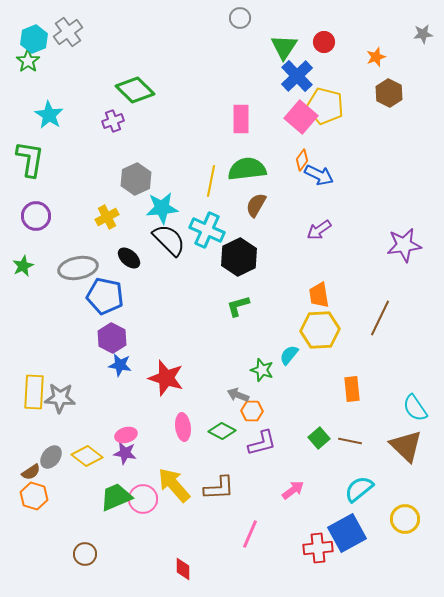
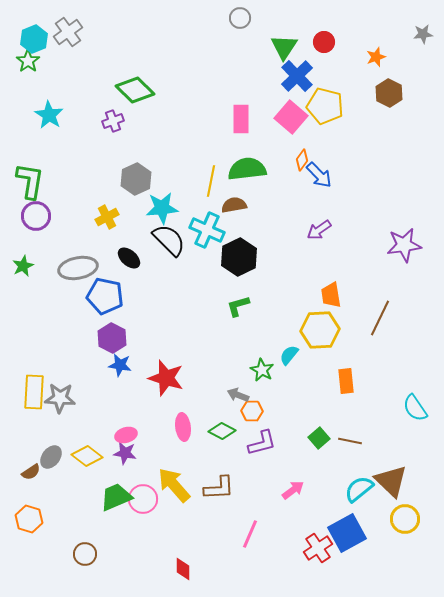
pink square at (301, 117): moved 10 px left
green L-shape at (30, 159): moved 22 px down
blue arrow at (319, 175): rotated 20 degrees clockwise
brown semicircle at (256, 205): moved 22 px left; rotated 50 degrees clockwise
orange trapezoid at (319, 295): moved 12 px right
green star at (262, 370): rotated 10 degrees clockwise
orange rectangle at (352, 389): moved 6 px left, 8 px up
brown triangle at (406, 446): moved 15 px left, 35 px down
orange hexagon at (34, 496): moved 5 px left, 23 px down
red cross at (318, 548): rotated 28 degrees counterclockwise
